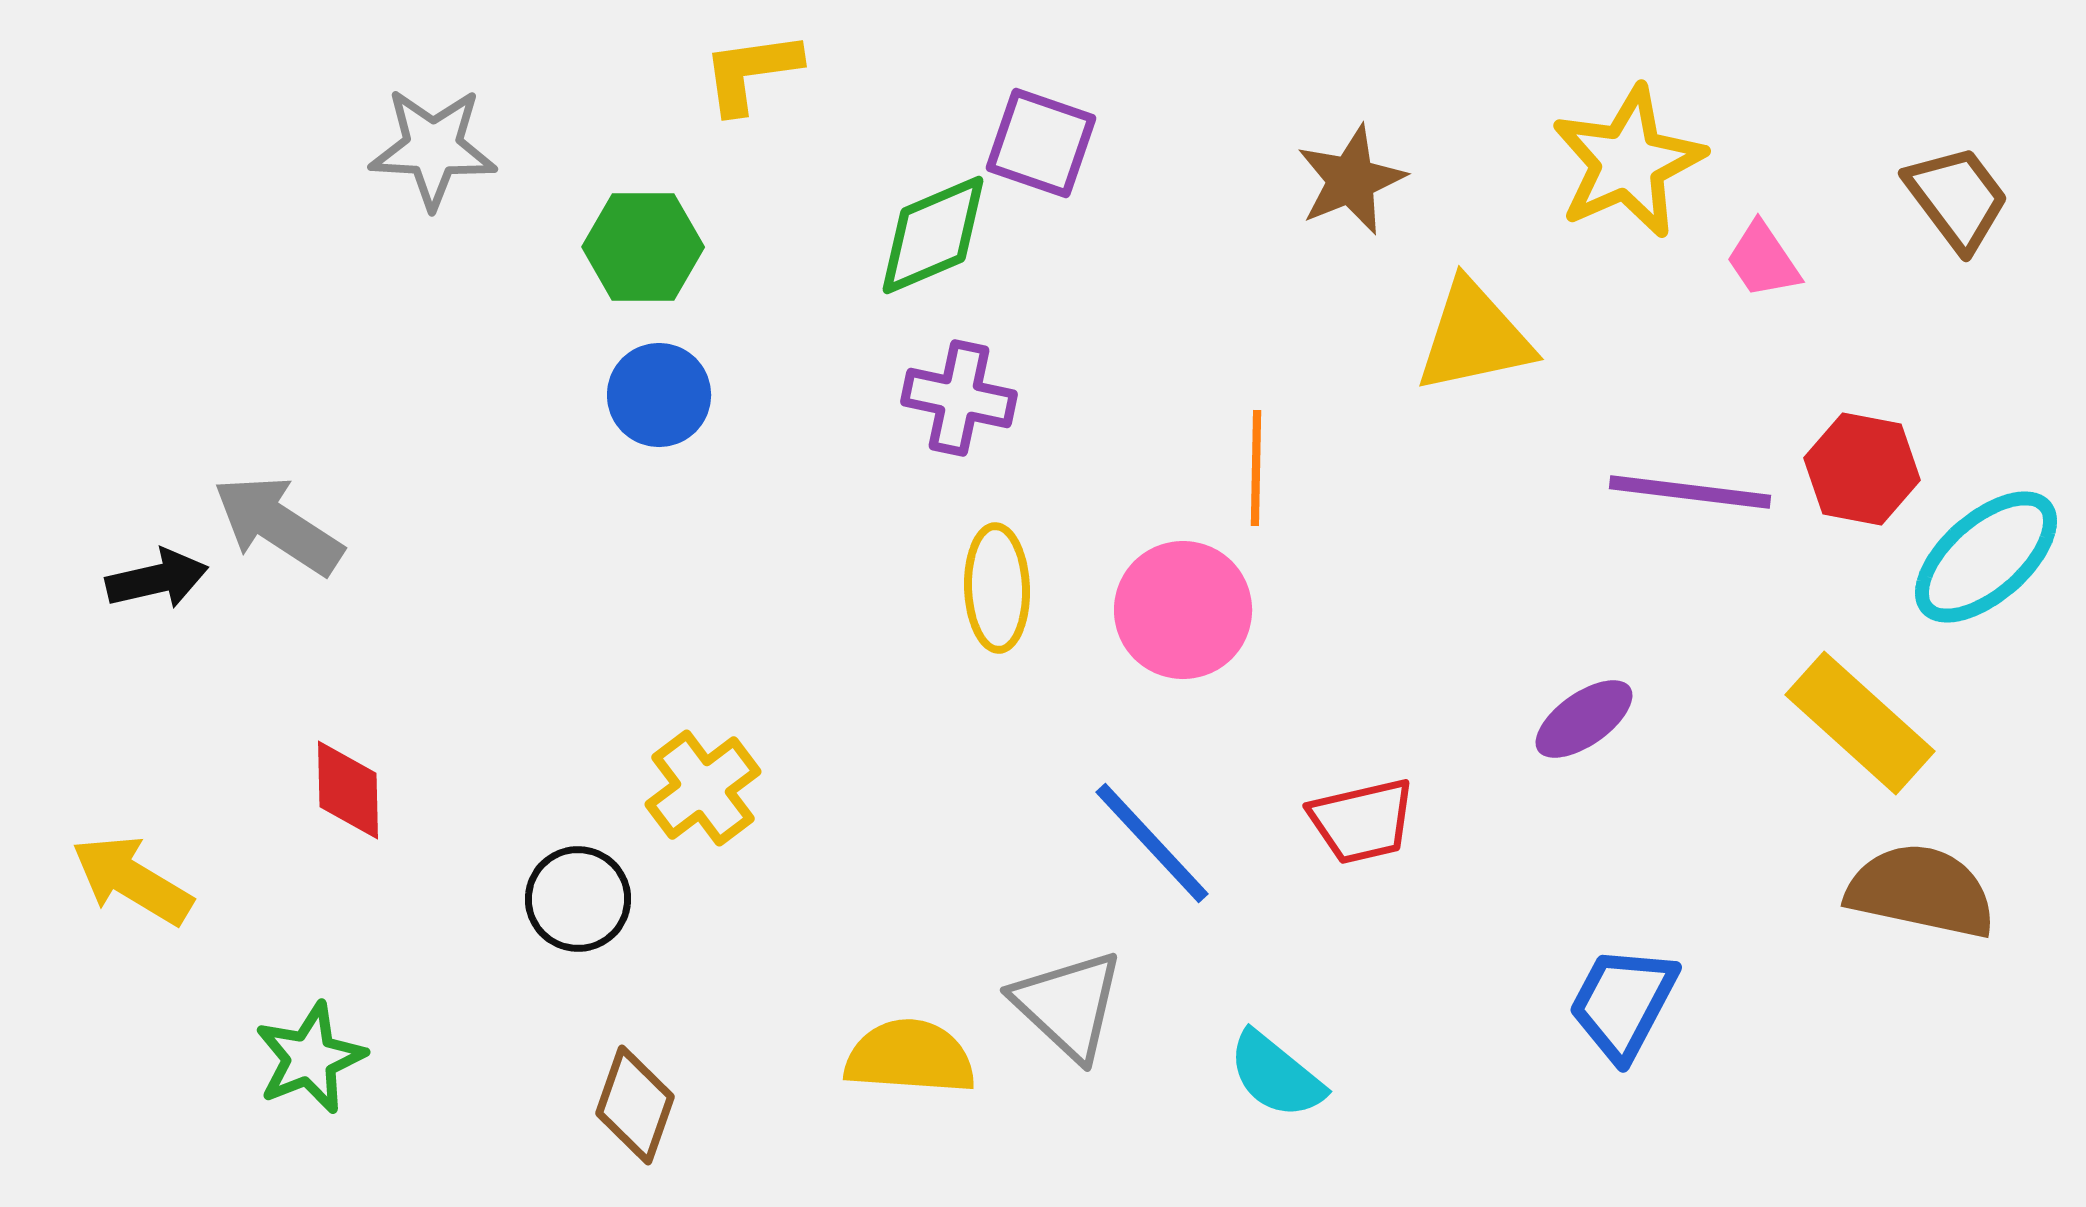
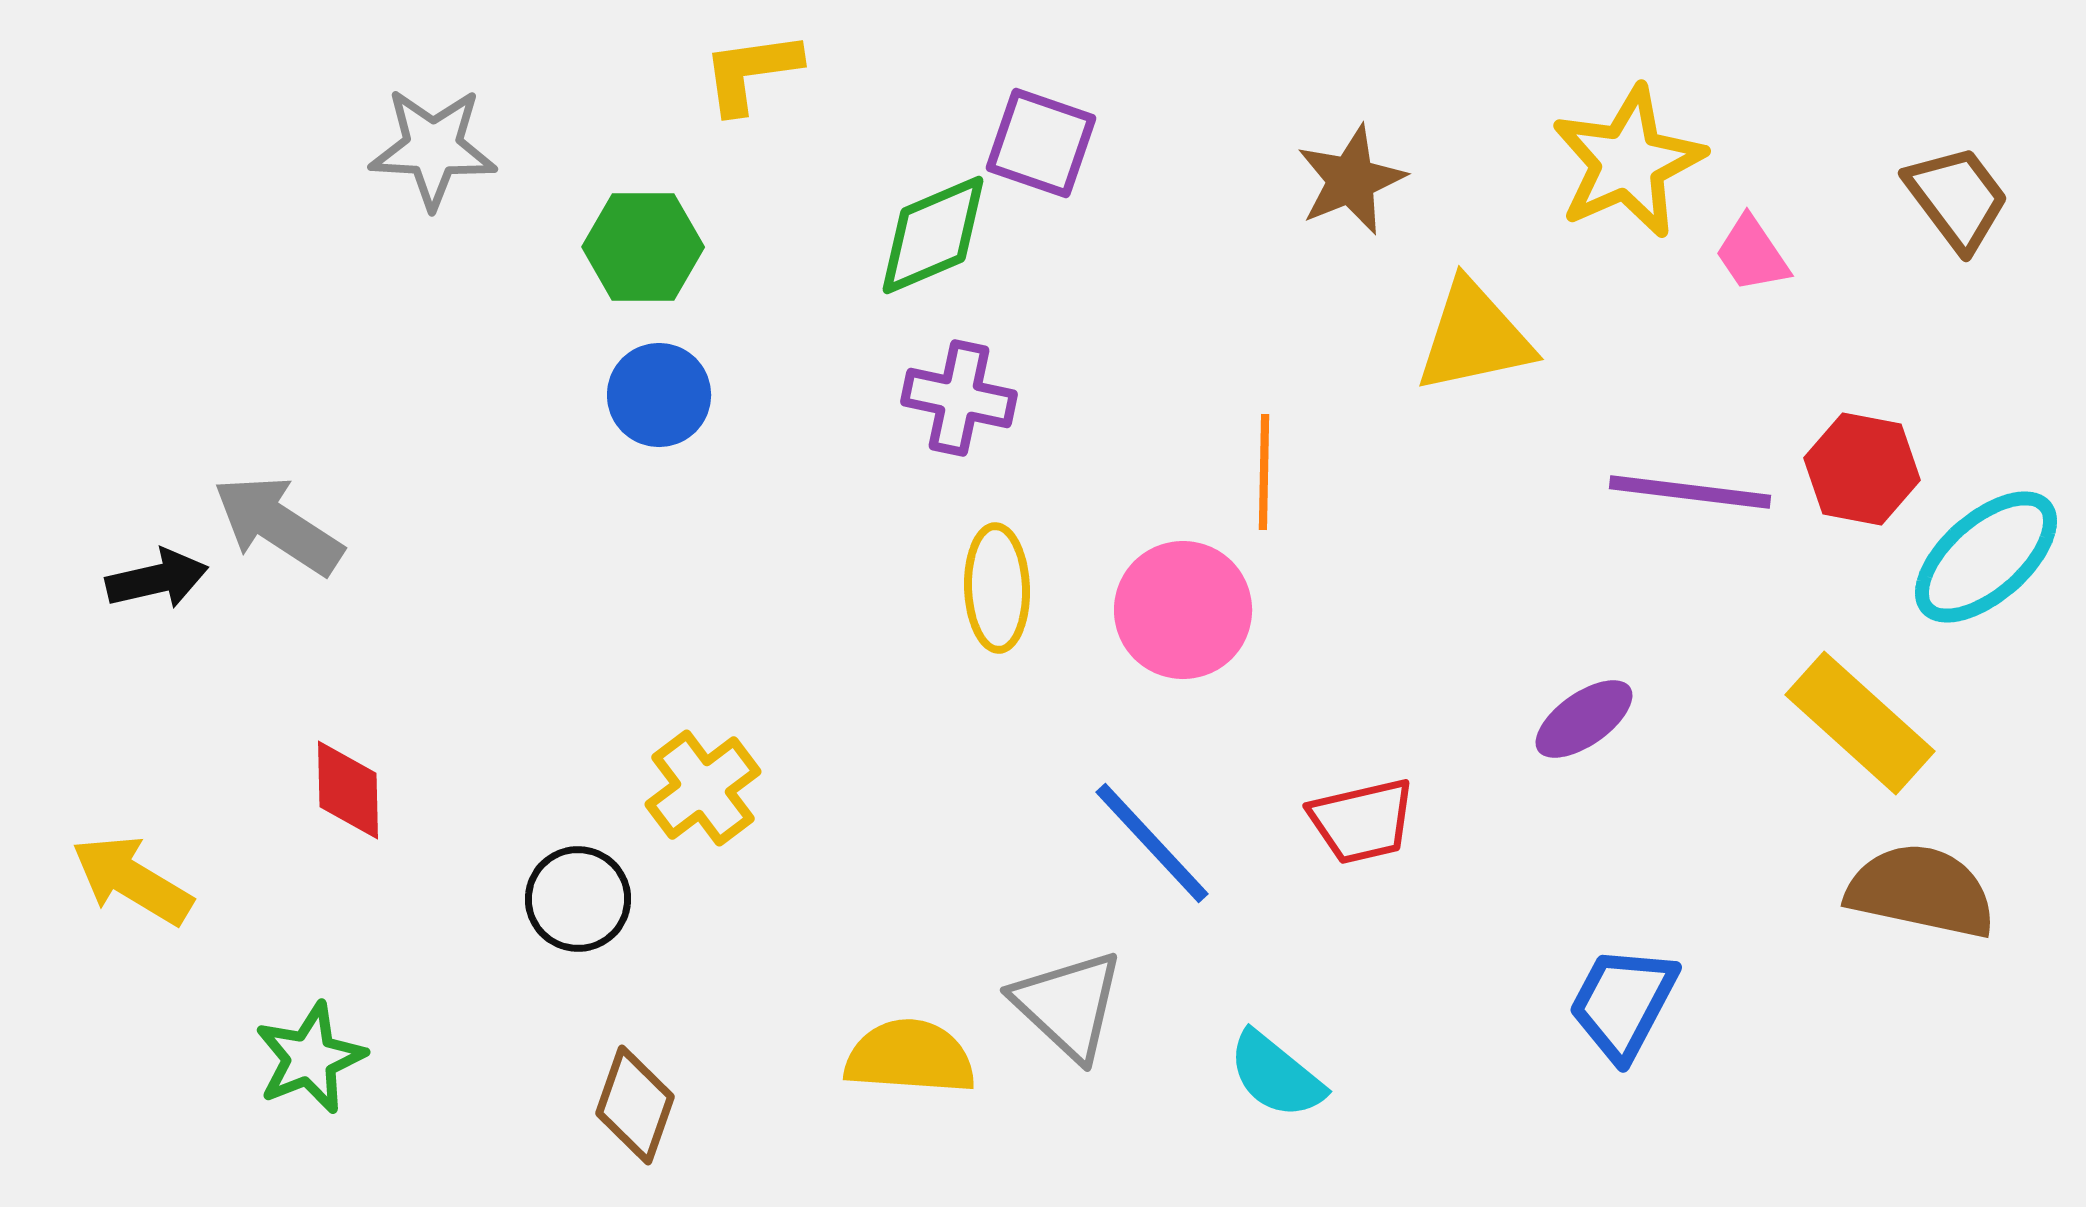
pink trapezoid: moved 11 px left, 6 px up
orange line: moved 8 px right, 4 px down
